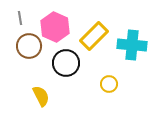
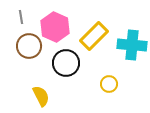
gray line: moved 1 px right, 1 px up
